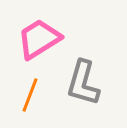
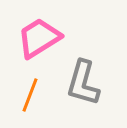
pink trapezoid: moved 1 px up
